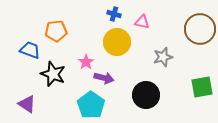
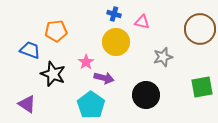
yellow circle: moved 1 px left
